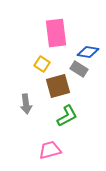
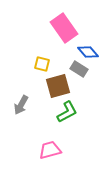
pink rectangle: moved 8 px right, 5 px up; rotated 28 degrees counterclockwise
blue diamond: rotated 40 degrees clockwise
yellow square: rotated 21 degrees counterclockwise
gray arrow: moved 5 px left, 1 px down; rotated 36 degrees clockwise
green L-shape: moved 4 px up
